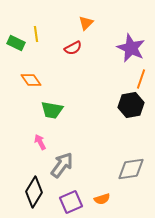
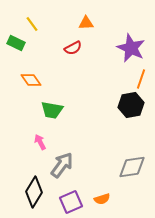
orange triangle: rotated 42 degrees clockwise
yellow line: moved 4 px left, 10 px up; rotated 28 degrees counterclockwise
gray diamond: moved 1 px right, 2 px up
